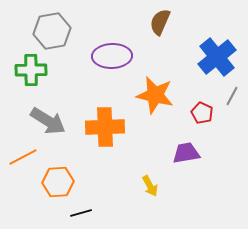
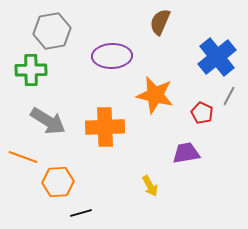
gray line: moved 3 px left
orange line: rotated 48 degrees clockwise
